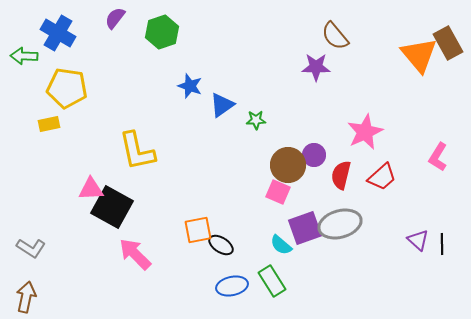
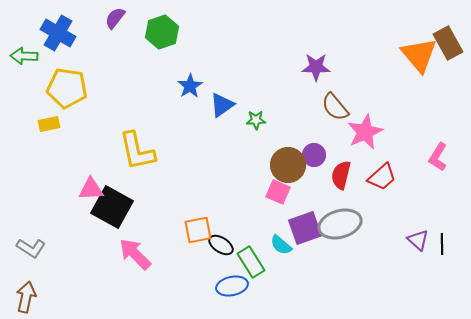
brown semicircle: moved 71 px down
blue star: rotated 20 degrees clockwise
green rectangle: moved 21 px left, 19 px up
